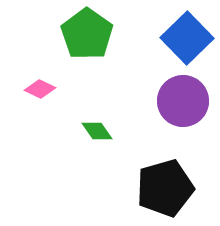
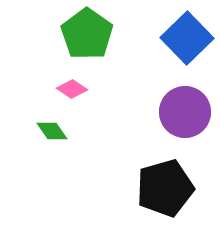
pink diamond: moved 32 px right; rotated 8 degrees clockwise
purple circle: moved 2 px right, 11 px down
green diamond: moved 45 px left
